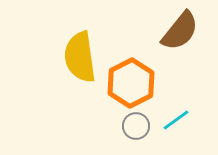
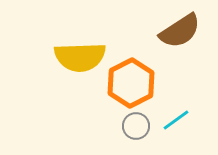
brown semicircle: rotated 18 degrees clockwise
yellow semicircle: rotated 84 degrees counterclockwise
